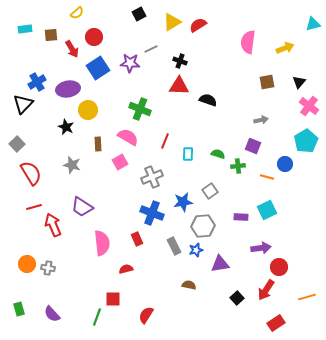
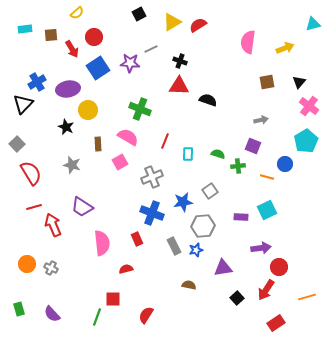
purple triangle at (220, 264): moved 3 px right, 4 px down
gray cross at (48, 268): moved 3 px right; rotated 16 degrees clockwise
